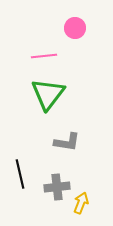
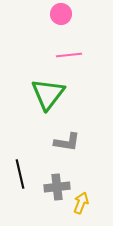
pink circle: moved 14 px left, 14 px up
pink line: moved 25 px right, 1 px up
